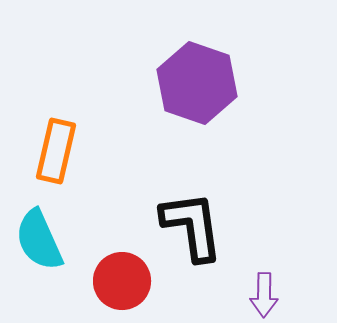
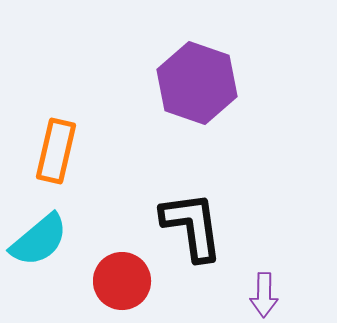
cyan semicircle: rotated 106 degrees counterclockwise
